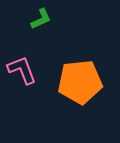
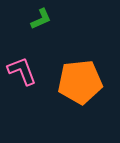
pink L-shape: moved 1 px down
